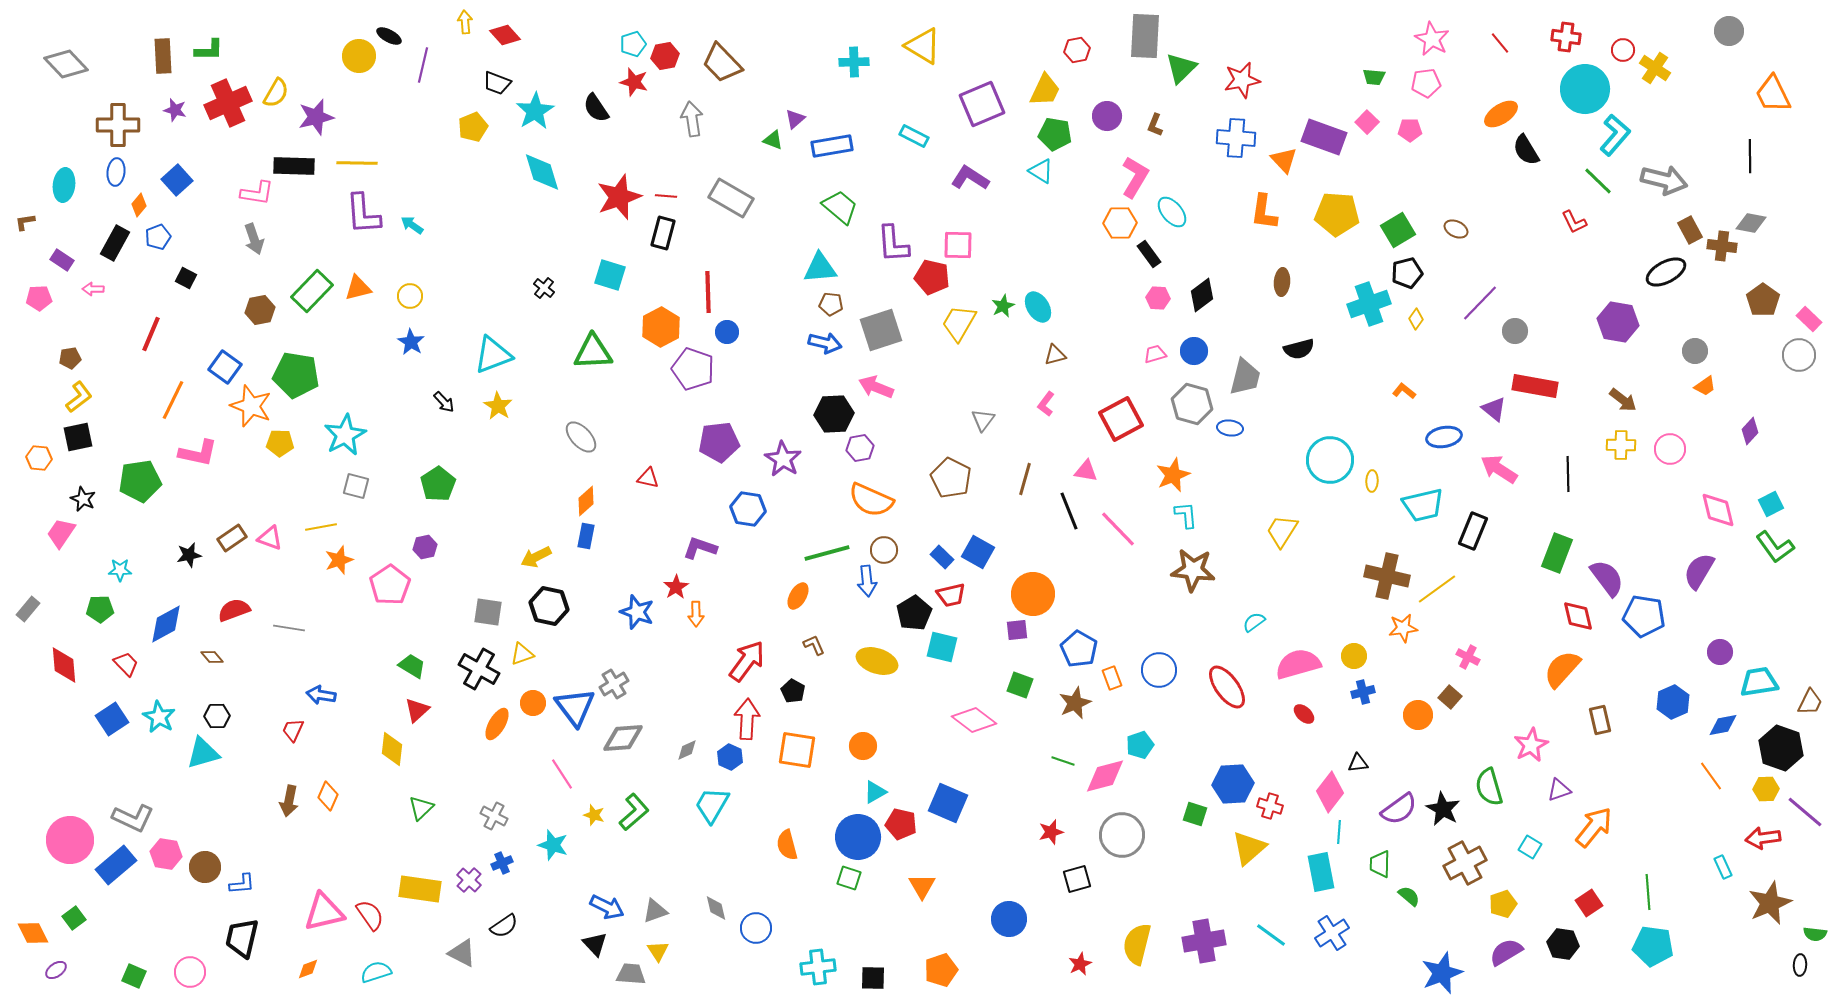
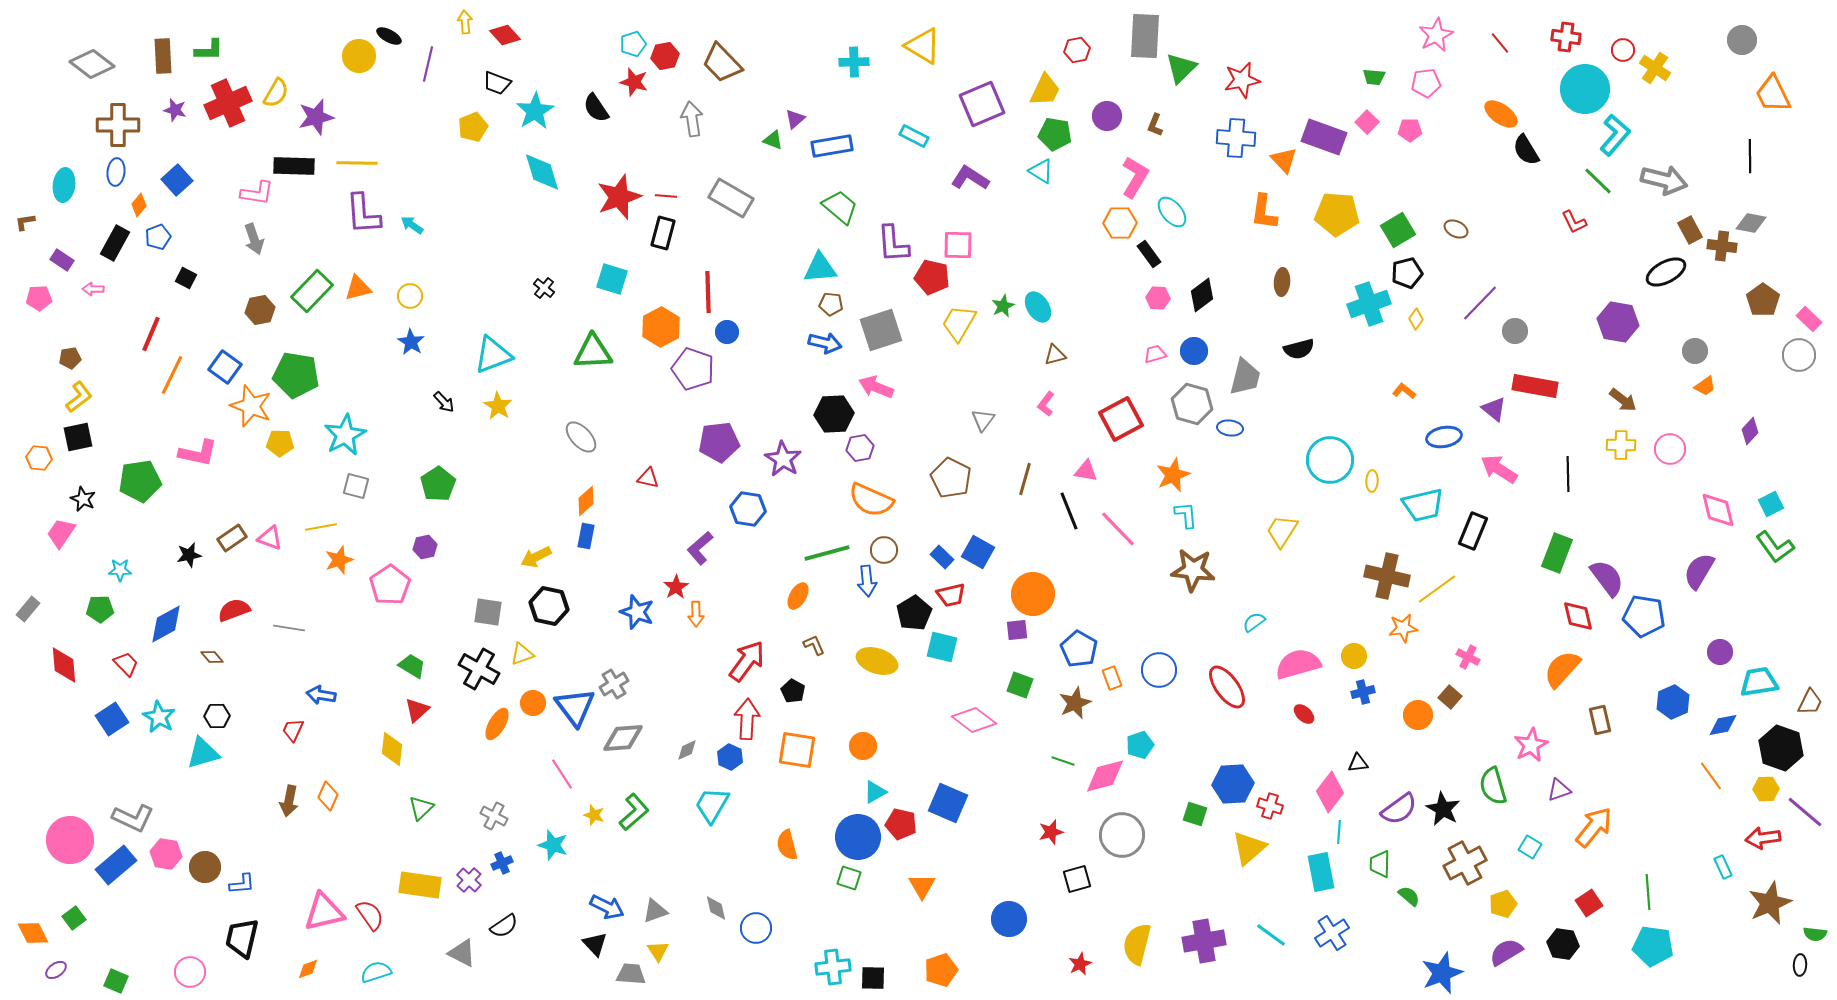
gray circle at (1729, 31): moved 13 px right, 9 px down
pink star at (1432, 39): moved 4 px right, 4 px up; rotated 16 degrees clockwise
gray diamond at (66, 64): moved 26 px right; rotated 9 degrees counterclockwise
purple line at (423, 65): moved 5 px right, 1 px up
orange ellipse at (1501, 114): rotated 68 degrees clockwise
cyan square at (610, 275): moved 2 px right, 4 px down
orange line at (173, 400): moved 1 px left, 25 px up
purple L-shape at (700, 548): rotated 60 degrees counterclockwise
green semicircle at (1489, 787): moved 4 px right, 1 px up
yellow rectangle at (420, 889): moved 4 px up
cyan cross at (818, 967): moved 15 px right
green square at (134, 976): moved 18 px left, 5 px down
